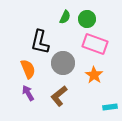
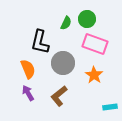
green semicircle: moved 1 px right, 6 px down
